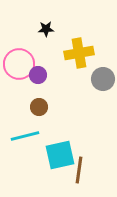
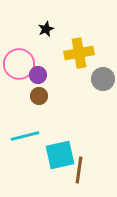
black star: rotated 21 degrees counterclockwise
brown circle: moved 11 px up
